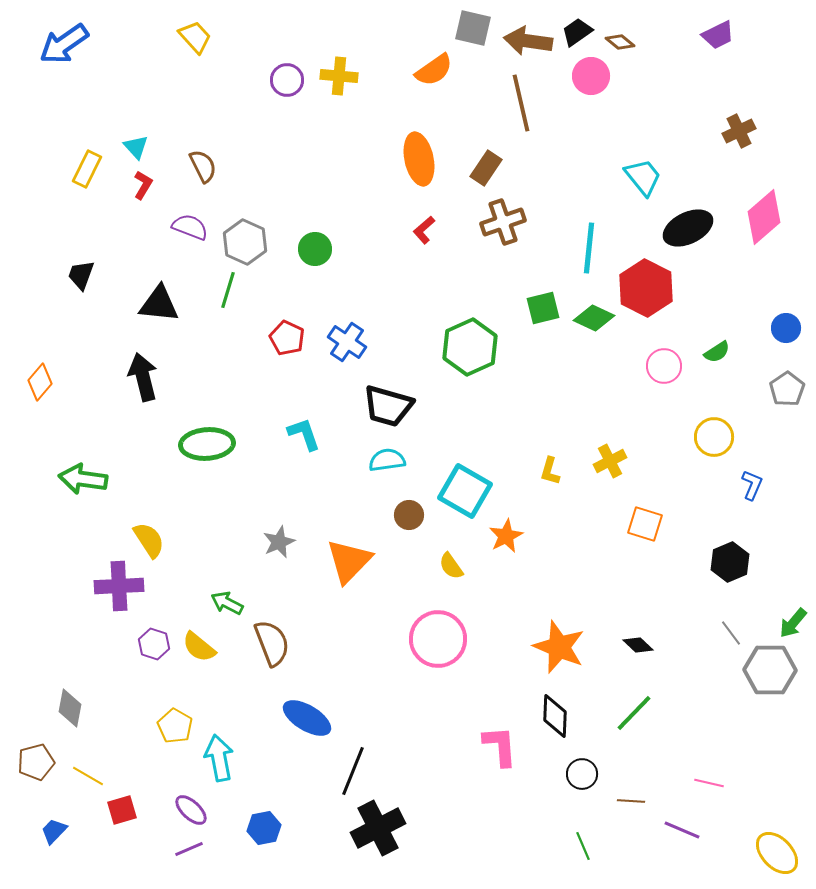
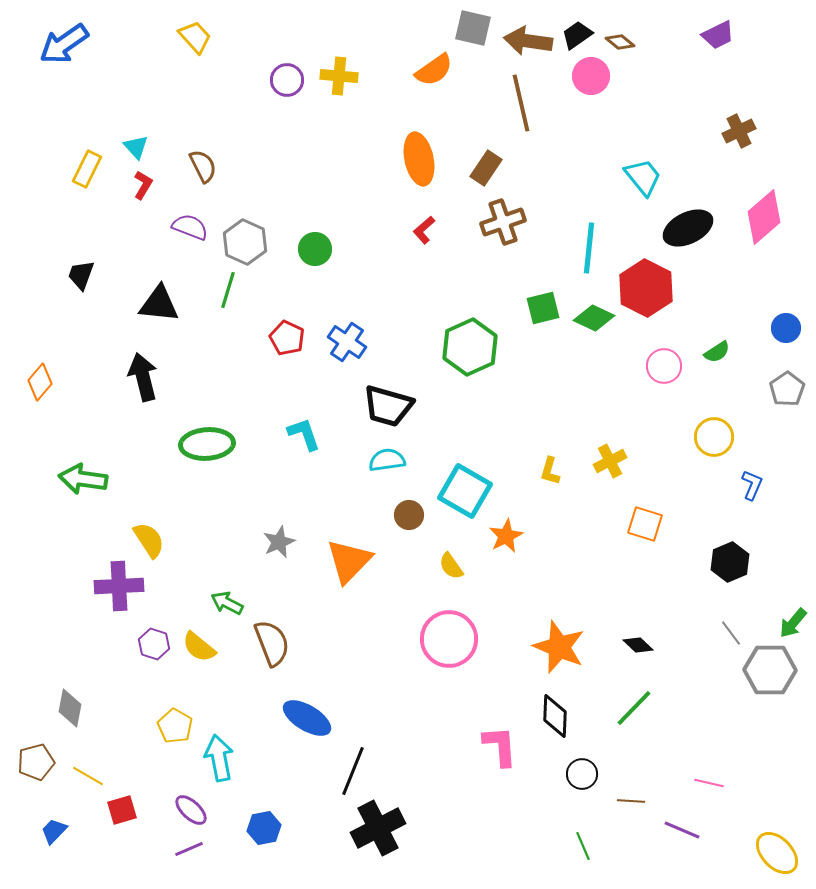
black trapezoid at (577, 32): moved 3 px down
pink circle at (438, 639): moved 11 px right
green line at (634, 713): moved 5 px up
